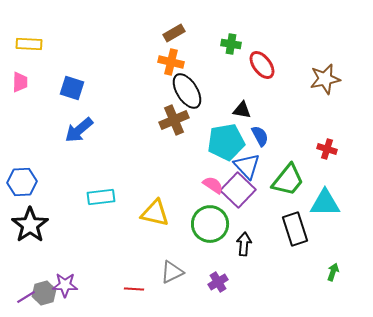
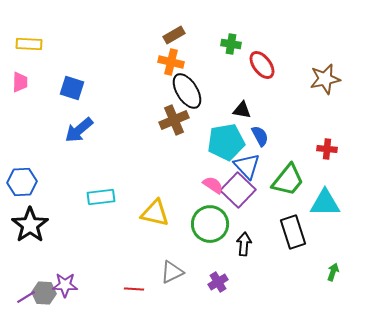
brown rectangle: moved 2 px down
red cross: rotated 12 degrees counterclockwise
black rectangle: moved 2 px left, 3 px down
gray hexagon: rotated 20 degrees clockwise
